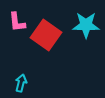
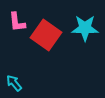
cyan star: moved 1 px left, 3 px down
cyan arrow: moved 7 px left; rotated 54 degrees counterclockwise
